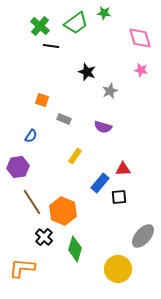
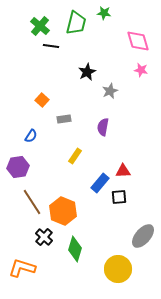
green trapezoid: rotated 40 degrees counterclockwise
pink diamond: moved 2 px left, 3 px down
black star: rotated 24 degrees clockwise
orange square: rotated 24 degrees clockwise
gray rectangle: rotated 32 degrees counterclockwise
purple semicircle: rotated 84 degrees clockwise
red triangle: moved 2 px down
orange L-shape: rotated 12 degrees clockwise
